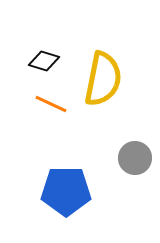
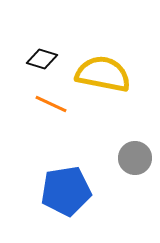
black diamond: moved 2 px left, 2 px up
yellow semicircle: moved 5 px up; rotated 90 degrees counterclockwise
blue pentagon: rotated 9 degrees counterclockwise
